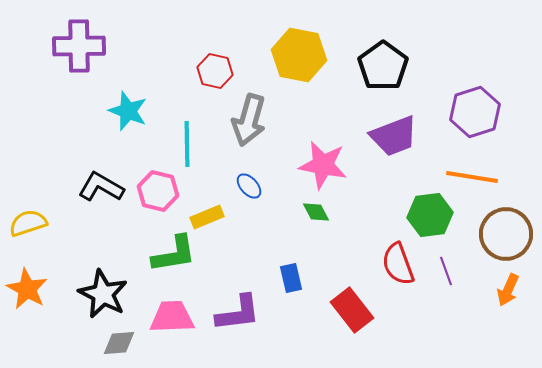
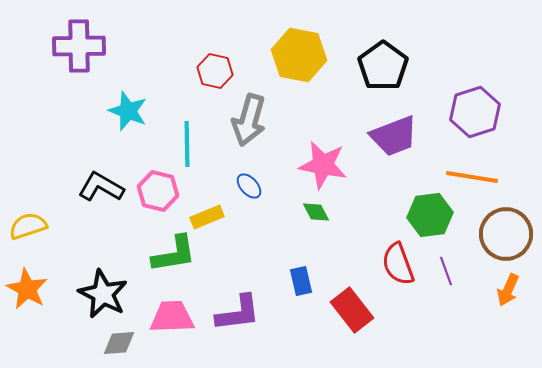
yellow semicircle: moved 3 px down
blue rectangle: moved 10 px right, 3 px down
